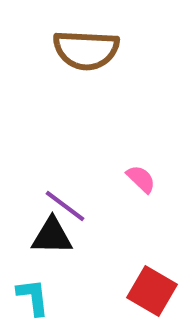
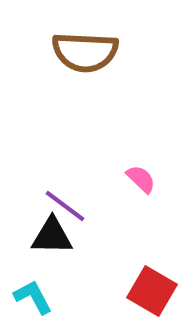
brown semicircle: moved 1 px left, 2 px down
cyan L-shape: rotated 21 degrees counterclockwise
